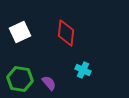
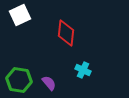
white square: moved 17 px up
green hexagon: moved 1 px left, 1 px down
